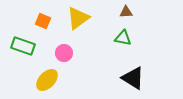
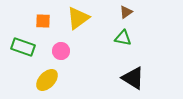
brown triangle: rotated 32 degrees counterclockwise
orange square: rotated 21 degrees counterclockwise
green rectangle: moved 1 px down
pink circle: moved 3 px left, 2 px up
